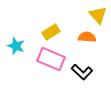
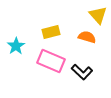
yellow rectangle: rotated 18 degrees clockwise
orange semicircle: rotated 12 degrees clockwise
cyan star: rotated 18 degrees clockwise
pink rectangle: moved 2 px down
